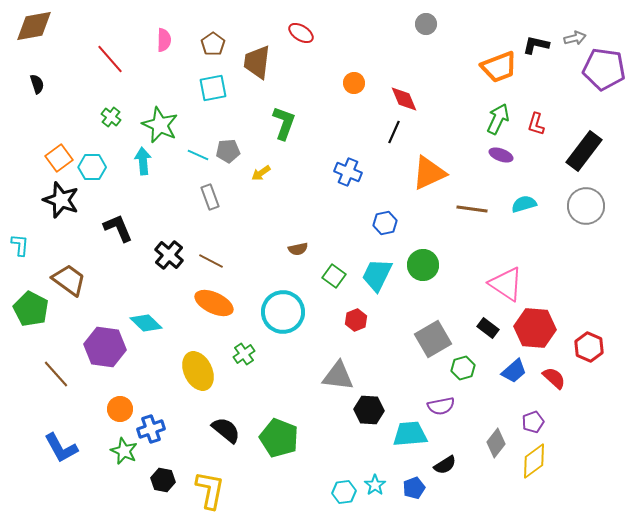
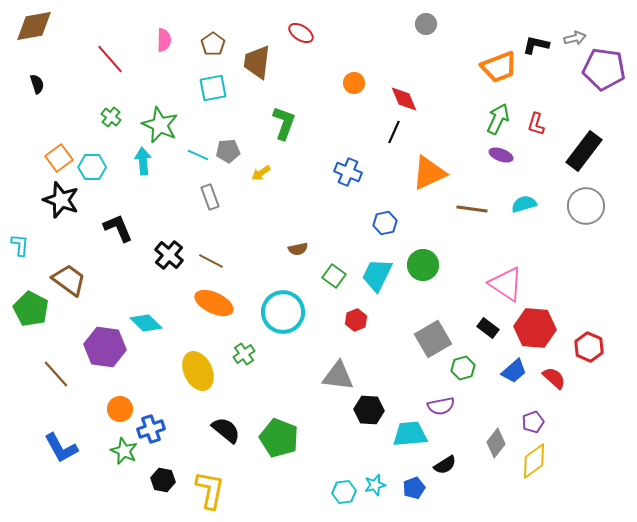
cyan star at (375, 485): rotated 20 degrees clockwise
